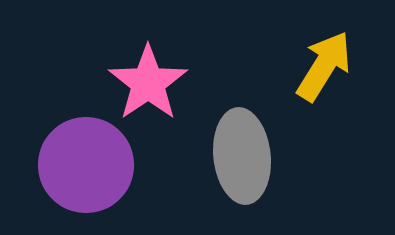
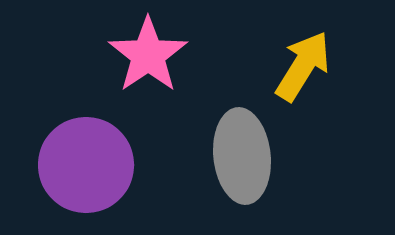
yellow arrow: moved 21 px left
pink star: moved 28 px up
